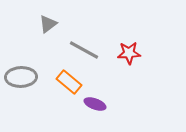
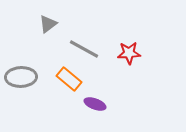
gray line: moved 1 px up
orange rectangle: moved 3 px up
